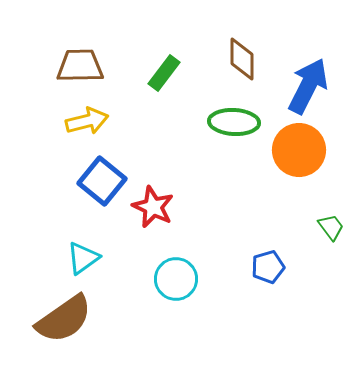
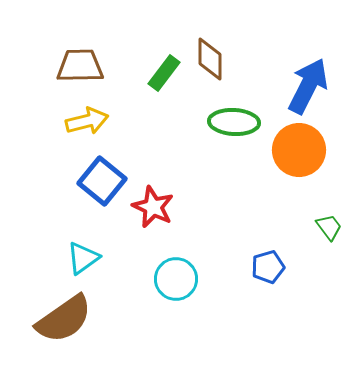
brown diamond: moved 32 px left
green trapezoid: moved 2 px left
